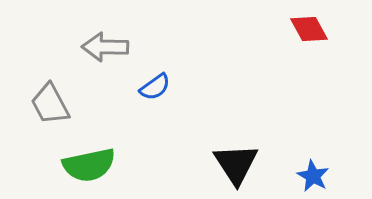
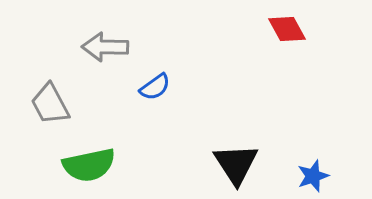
red diamond: moved 22 px left
blue star: rotated 24 degrees clockwise
